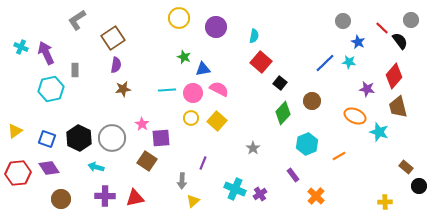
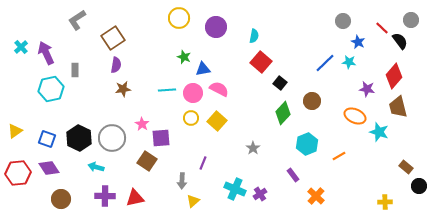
cyan cross at (21, 47): rotated 24 degrees clockwise
